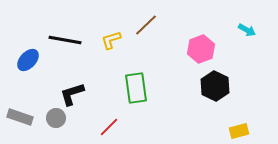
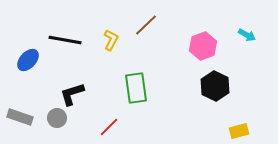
cyan arrow: moved 5 px down
yellow L-shape: rotated 135 degrees clockwise
pink hexagon: moved 2 px right, 3 px up
gray circle: moved 1 px right
